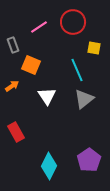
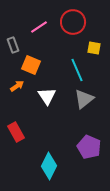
orange arrow: moved 5 px right
purple pentagon: moved 13 px up; rotated 15 degrees counterclockwise
